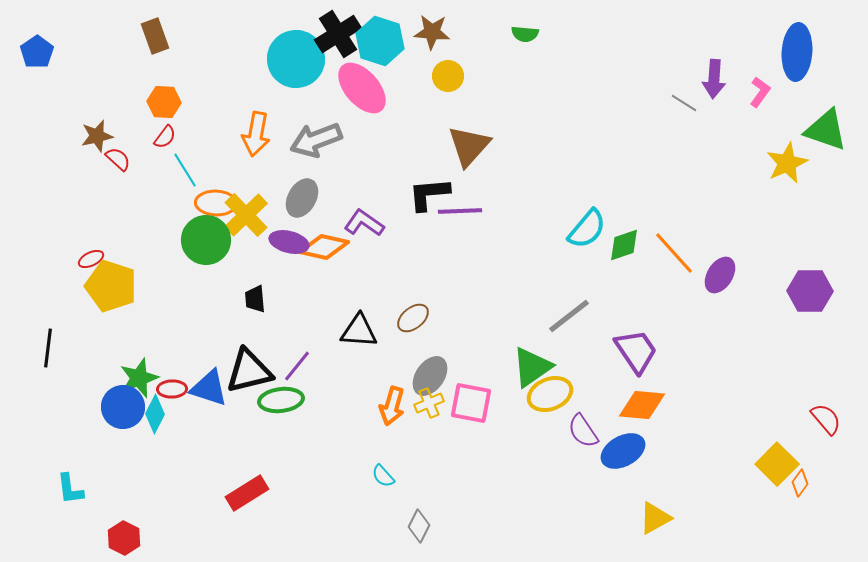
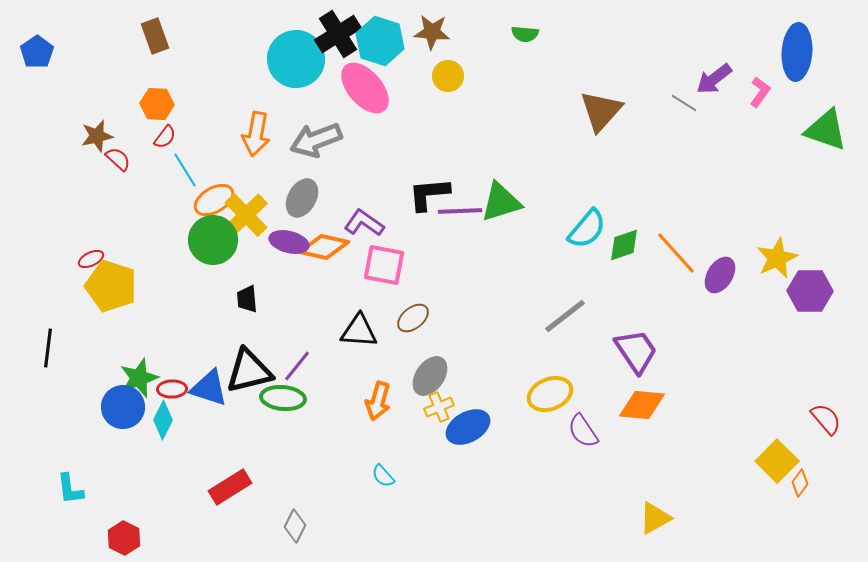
purple arrow at (714, 79): rotated 48 degrees clockwise
pink ellipse at (362, 88): moved 3 px right
orange hexagon at (164, 102): moved 7 px left, 2 px down
brown triangle at (469, 146): moved 132 px right, 35 px up
yellow star at (787, 163): moved 10 px left, 95 px down
orange ellipse at (216, 203): moved 2 px left, 3 px up; rotated 33 degrees counterclockwise
green circle at (206, 240): moved 7 px right
orange line at (674, 253): moved 2 px right
black trapezoid at (255, 299): moved 8 px left
gray line at (569, 316): moved 4 px left
green triangle at (532, 367): moved 31 px left, 165 px up; rotated 18 degrees clockwise
green ellipse at (281, 400): moved 2 px right, 2 px up; rotated 12 degrees clockwise
yellow cross at (429, 403): moved 10 px right, 4 px down
pink square at (471, 403): moved 87 px left, 138 px up
orange arrow at (392, 406): moved 14 px left, 5 px up
cyan diamond at (155, 414): moved 8 px right, 6 px down
blue ellipse at (623, 451): moved 155 px left, 24 px up
yellow square at (777, 464): moved 3 px up
red rectangle at (247, 493): moved 17 px left, 6 px up
gray diamond at (419, 526): moved 124 px left
